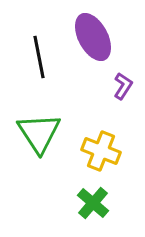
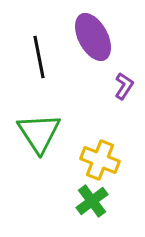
purple L-shape: moved 1 px right
yellow cross: moved 1 px left, 9 px down
green cross: moved 1 px left, 2 px up; rotated 12 degrees clockwise
